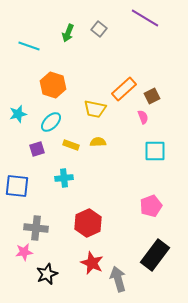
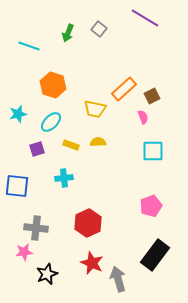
cyan square: moved 2 px left
